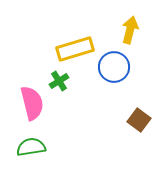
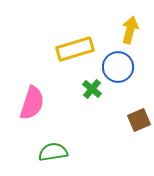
blue circle: moved 4 px right
green cross: moved 33 px right, 8 px down; rotated 18 degrees counterclockwise
pink semicircle: rotated 32 degrees clockwise
brown square: rotated 30 degrees clockwise
green semicircle: moved 22 px right, 5 px down
